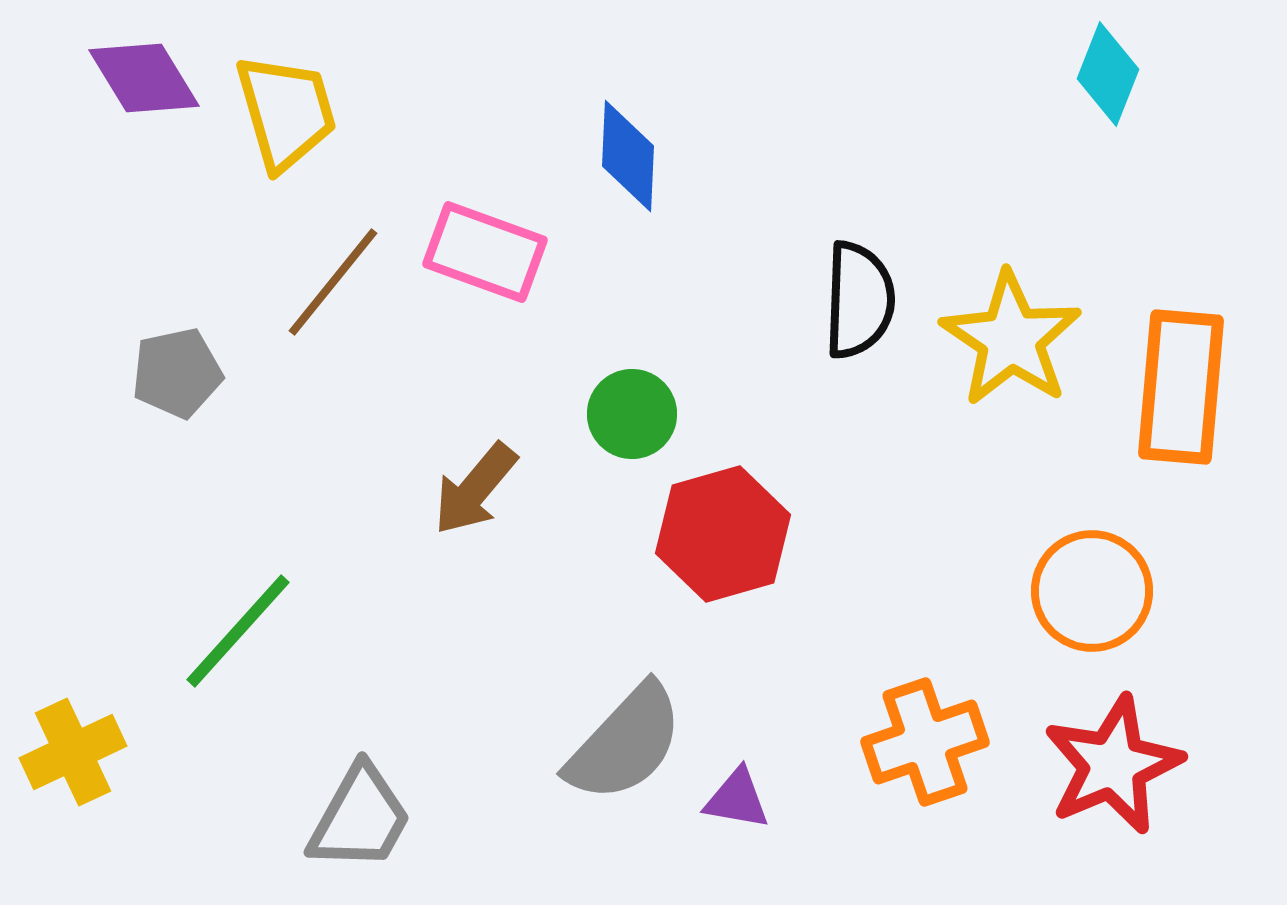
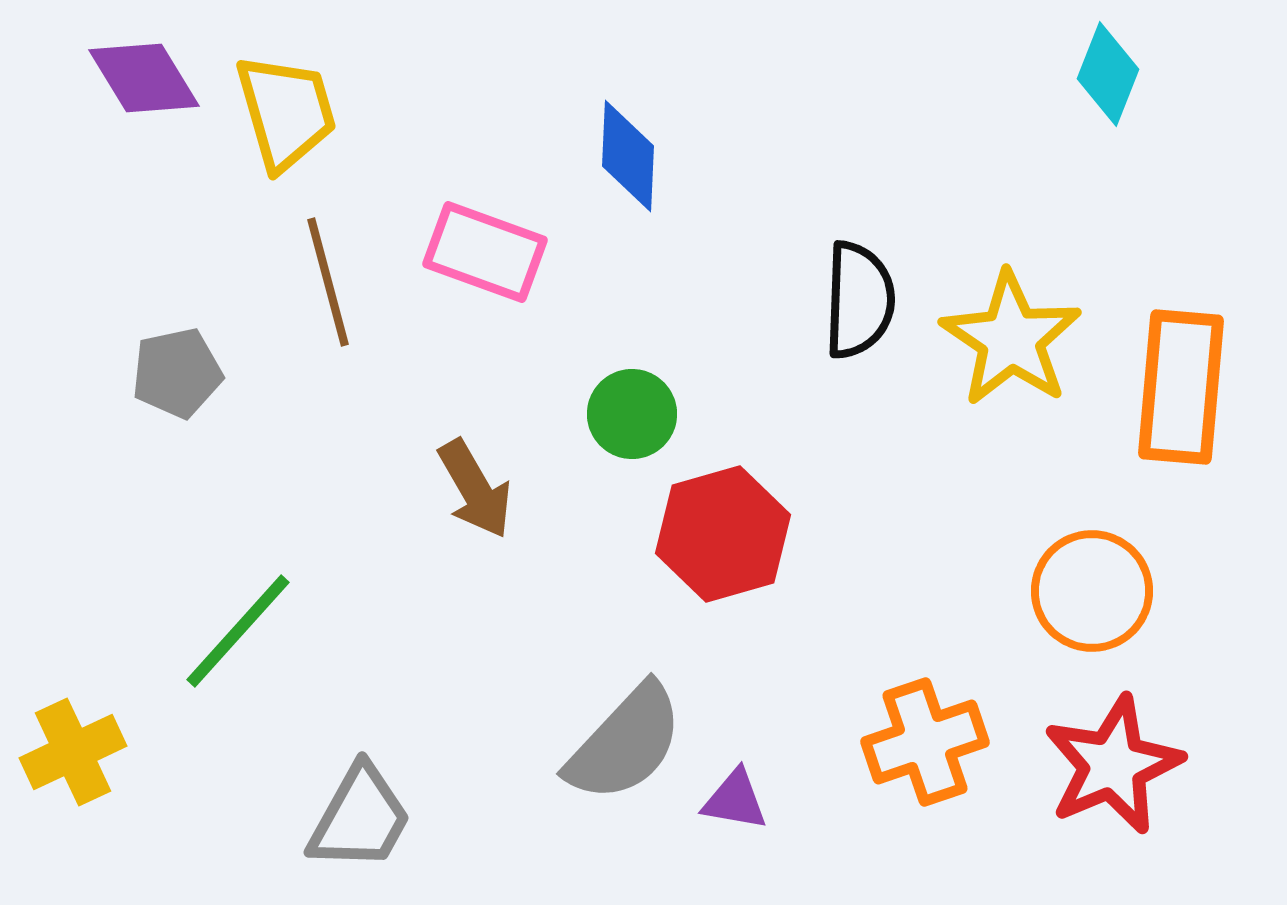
brown line: moved 5 px left; rotated 54 degrees counterclockwise
brown arrow: rotated 70 degrees counterclockwise
purple triangle: moved 2 px left, 1 px down
